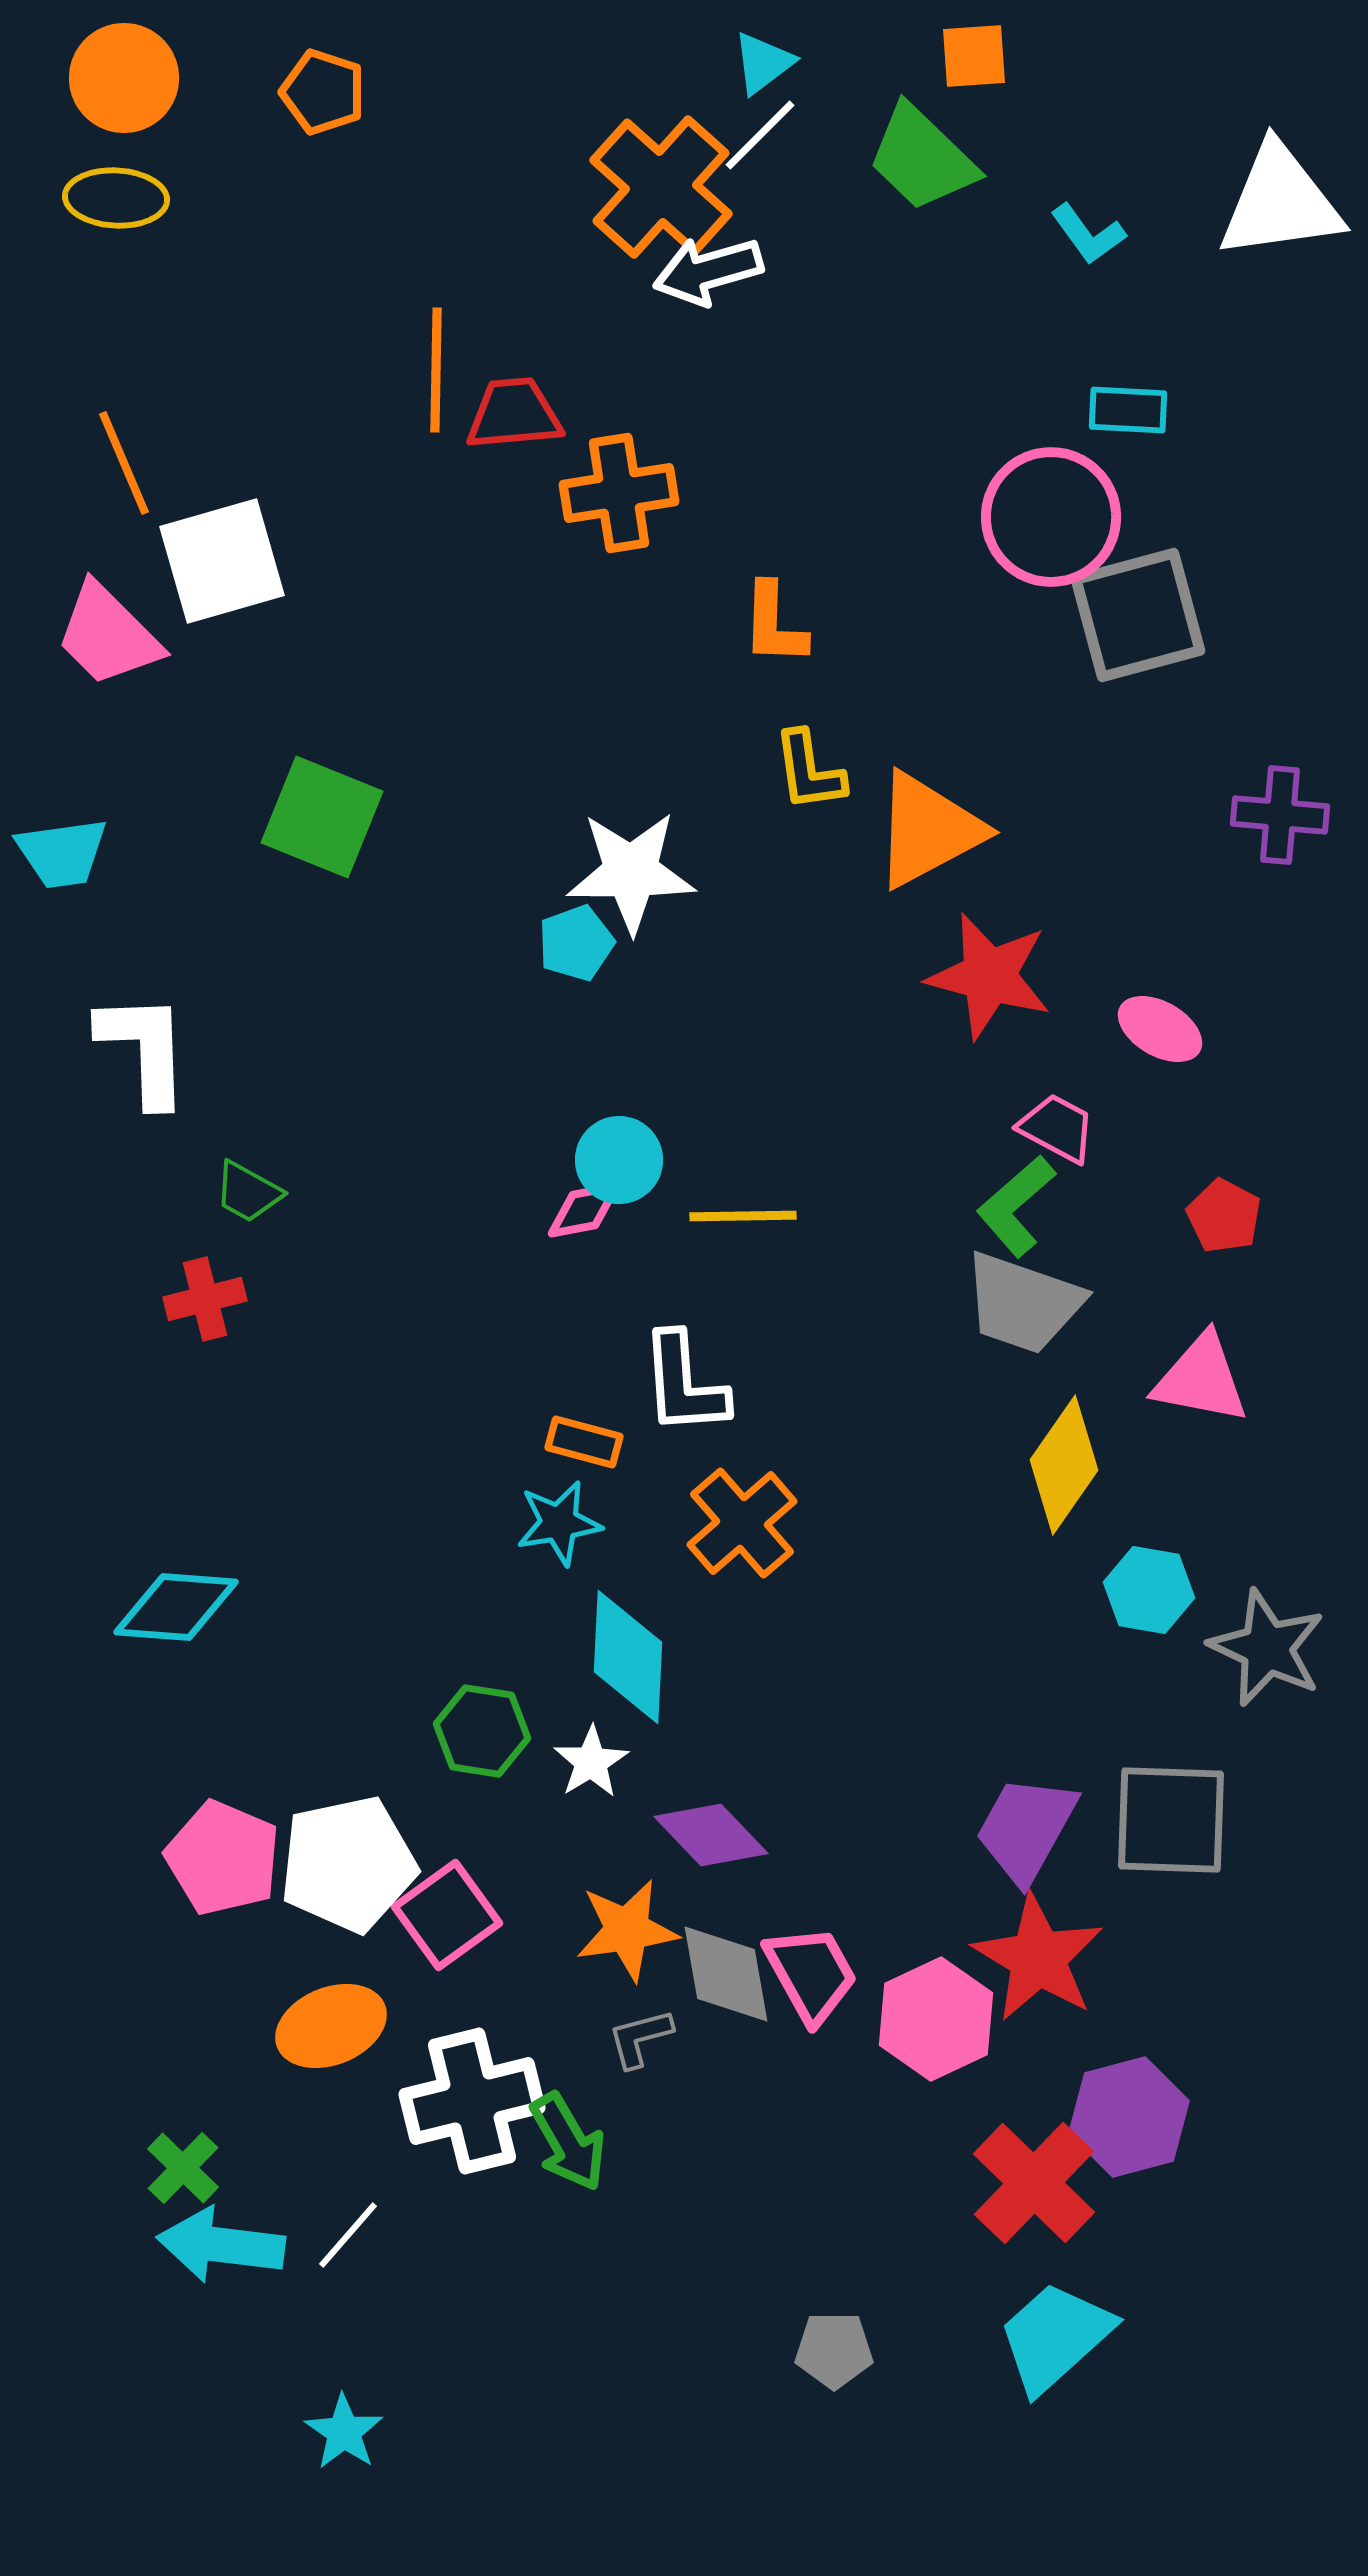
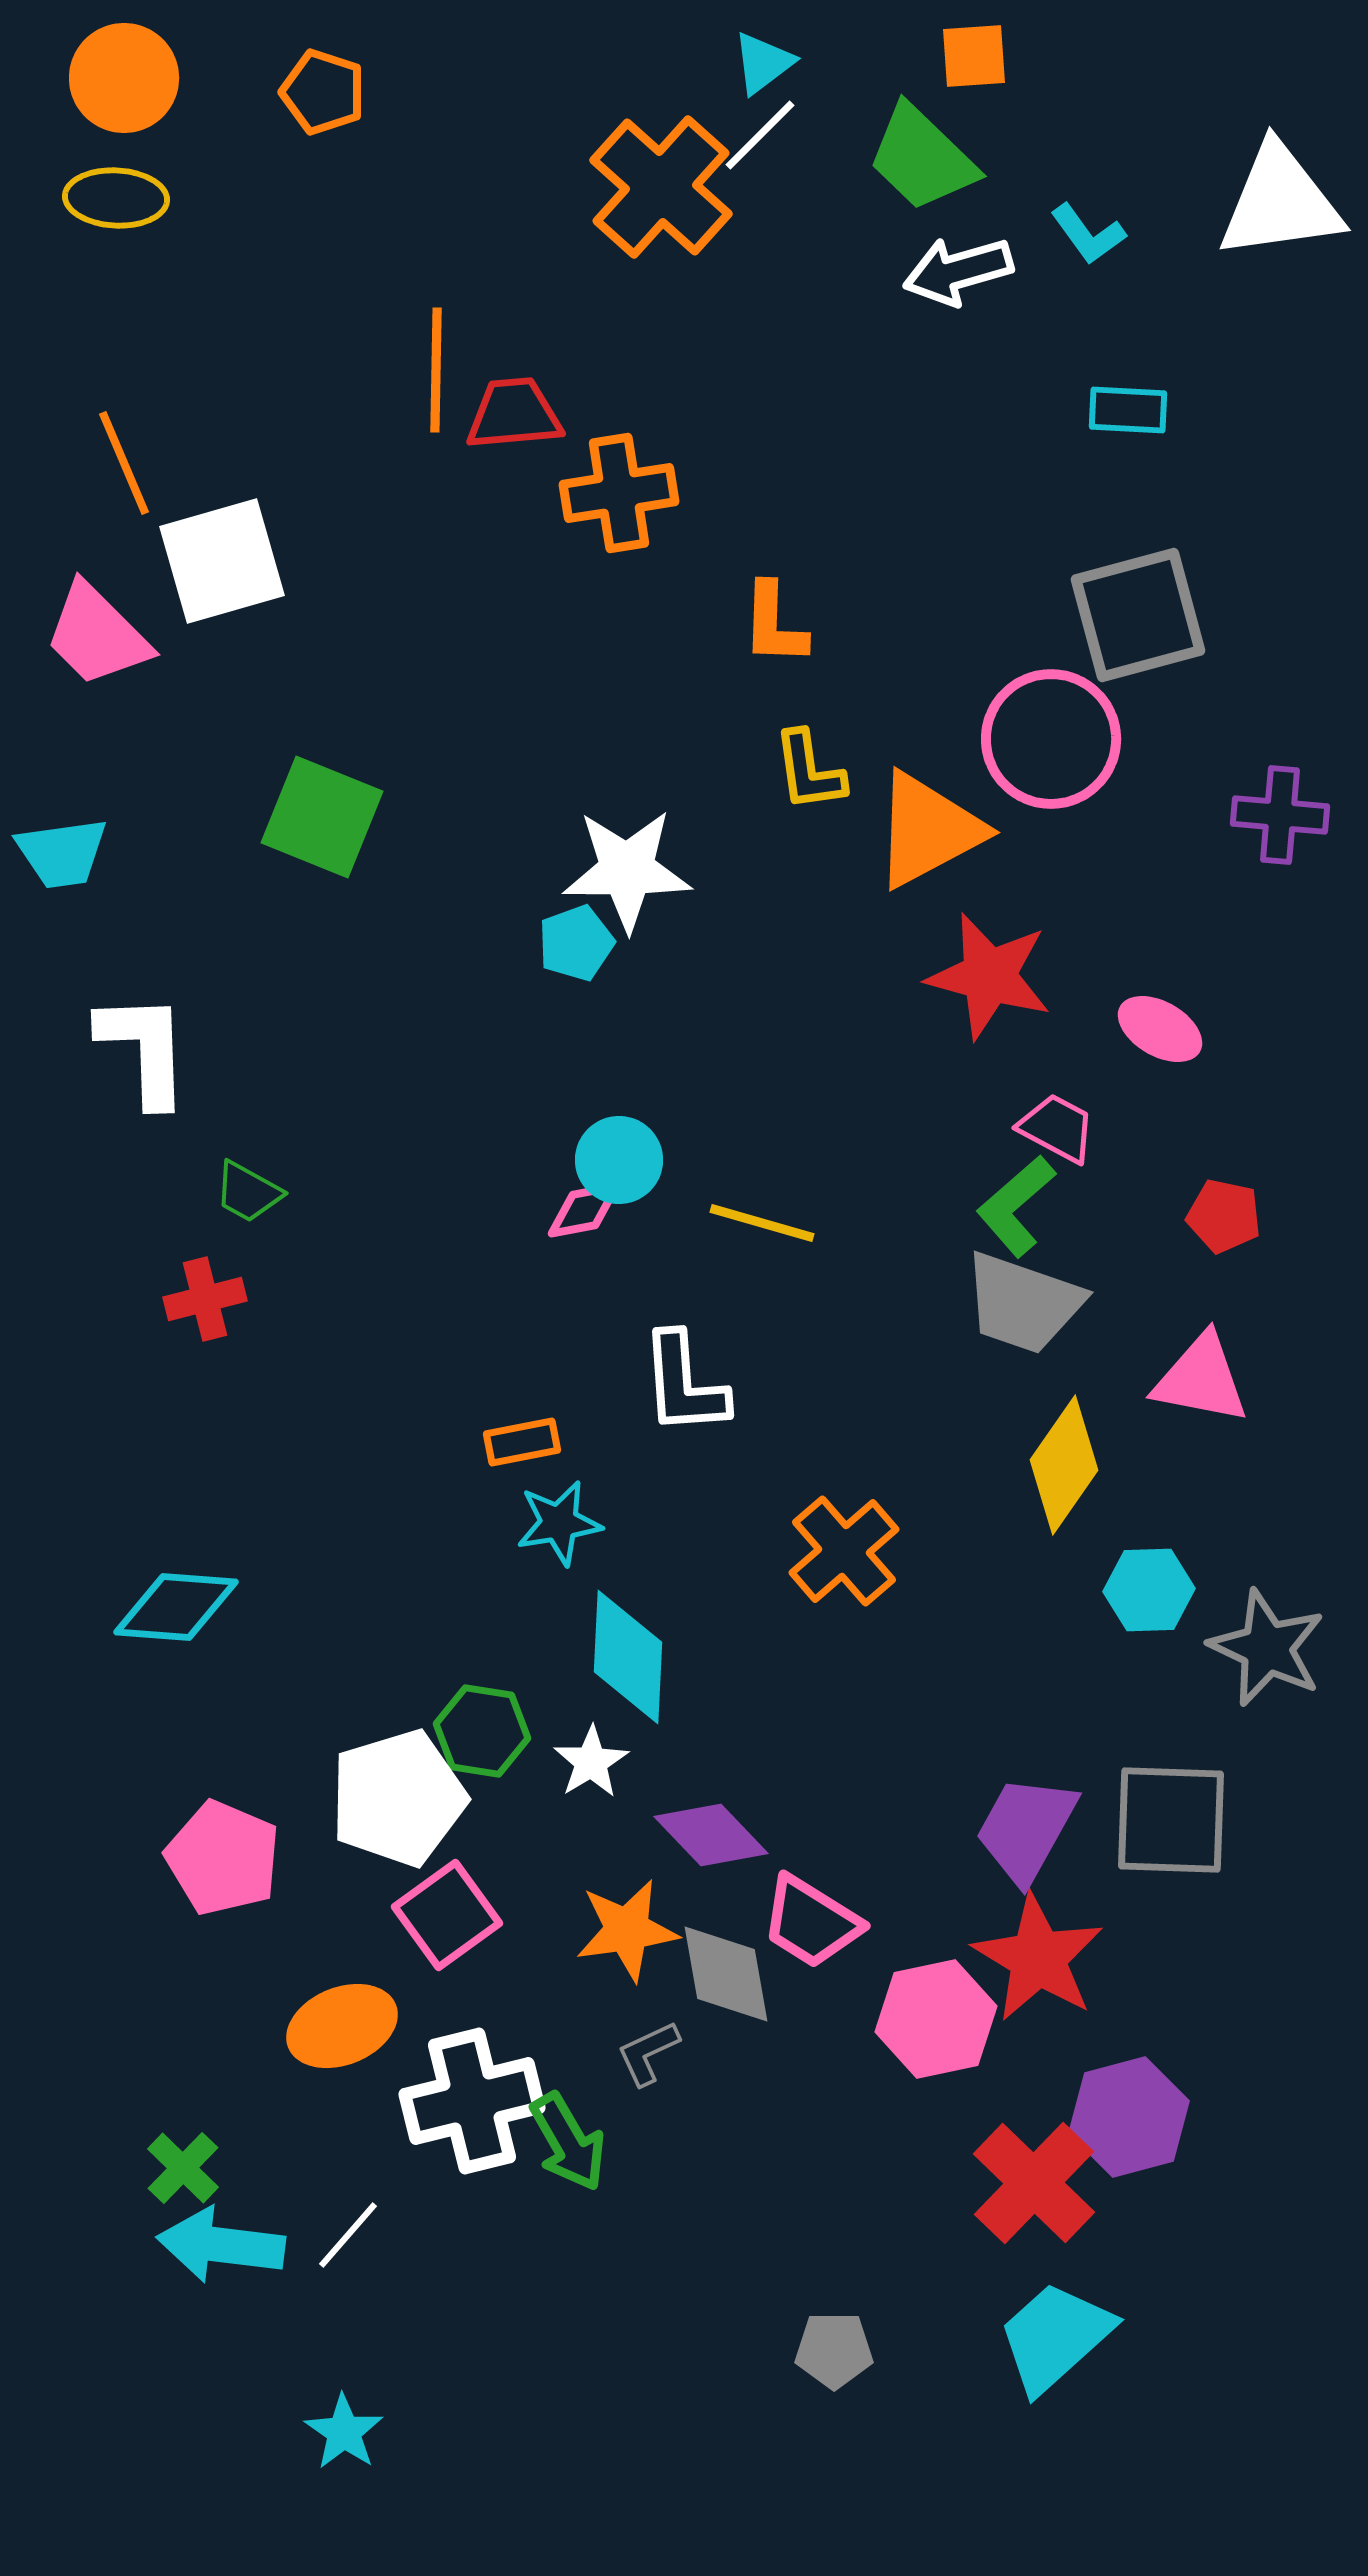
white arrow at (708, 271): moved 250 px right
pink circle at (1051, 517): moved 222 px down
pink trapezoid at (108, 635): moved 11 px left
white star at (631, 872): moved 4 px left, 2 px up
yellow line at (743, 1216): moved 19 px right, 7 px down; rotated 17 degrees clockwise
red pentagon at (1224, 1216): rotated 16 degrees counterclockwise
orange rectangle at (584, 1442): moved 62 px left; rotated 26 degrees counterclockwise
orange cross at (742, 1523): moved 102 px right, 28 px down
cyan hexagon at (1149, 1590): rotated 12 degrees counterclockwise
white pentagon at (348, 1864): moved 50 px right, 66 px up; rotated 5 degrees counterclockwise
pink trapezoid at (811, 1974): moved 52 px up; rotated 151 degrees clockwise
pink hexagon at (936, 2019): rotated 13 degrees clockwise
orange ellipse at (331, 2026): moved 11 px right
gray L-shape at (640, 2038): moved 8 px right, 15 px down; rotated 10 degrees counterclockwise
